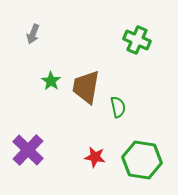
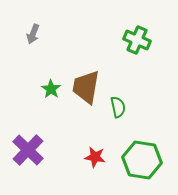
green star: moved 8 px down
